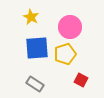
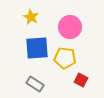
yellow pentagon: moved 4 px down; rotated 25 degrees clockwise
